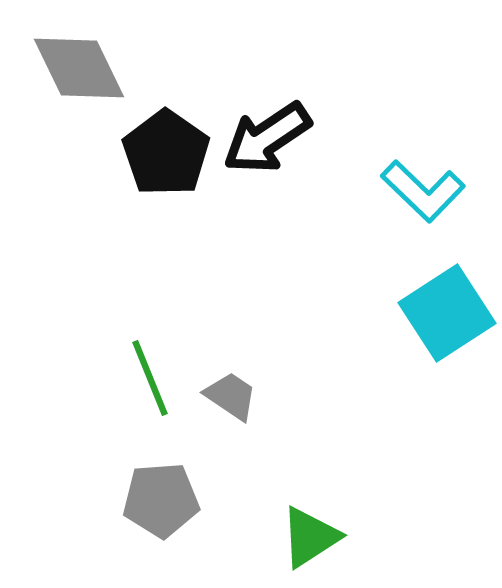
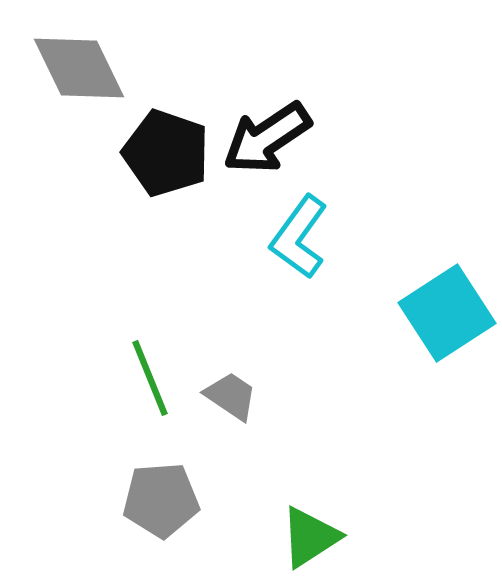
black pentagon: rotated 16 degrees counterclockwise
cyan L-shape: moved 124 px left, 46 px down; rotated 82 degrees clockwise
